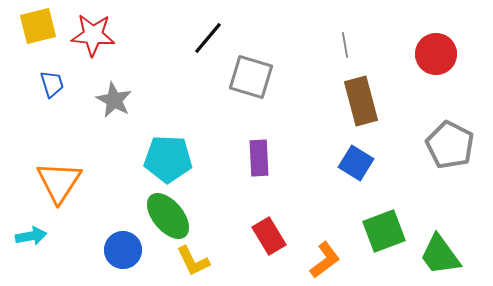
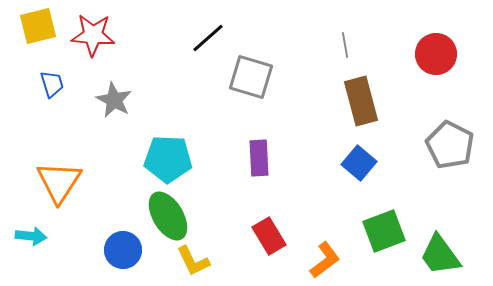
black line: rotated 9 degrees clockwise
blue square: moved 3 px right; rotated 8 degrees clockwise
green ellipse: rotated 9 degrees clockwise
cyan arrow: rotated 16 degrees clockwise
